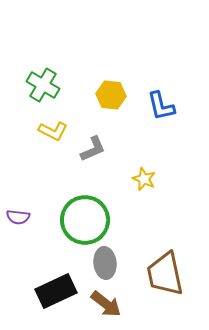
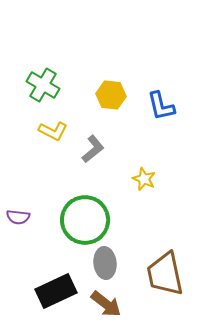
gray L-shape: rotated 16 degrees counterclockwise
